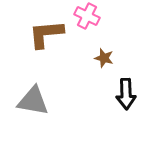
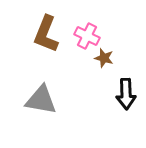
pink cross: moved 20 px down
brown L-shape: rotated 63 degrees counterclockwise
gray triangle: moved 8 px right, 1 px up
